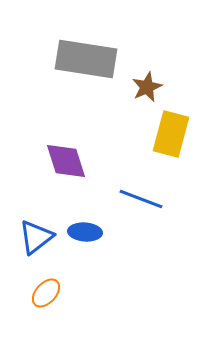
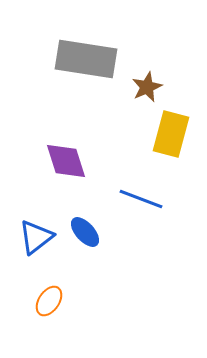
blue ellipse: rotated 44 degrees clockwise
orange ellipse: moved 3 px right, 8 px down; rotated 8 degrees counterclockwise
